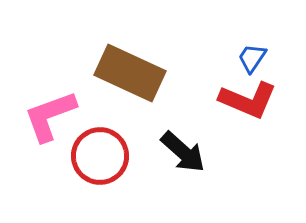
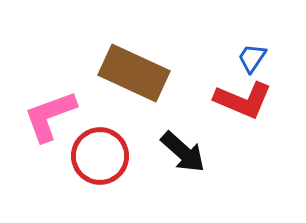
brown rectangle: moved 4 px right
red L-shape: moved 5 px left
